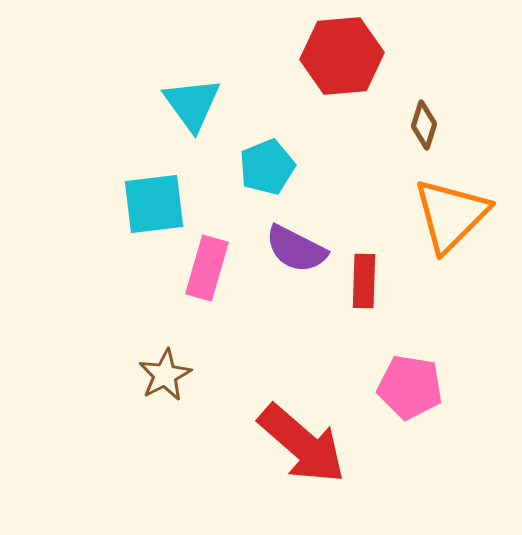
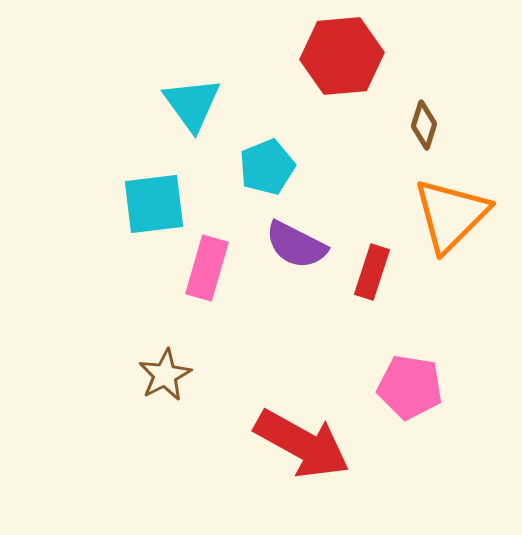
purple semicircle: moved 4 px up
red rectangle: moved 8 px right, 9 px up; rotated 16 degrees clockwise
red arrow: rotated 12 degrees counterclockwise
